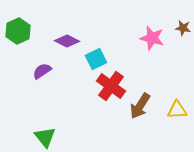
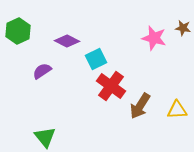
pink star: moved 2 px right
